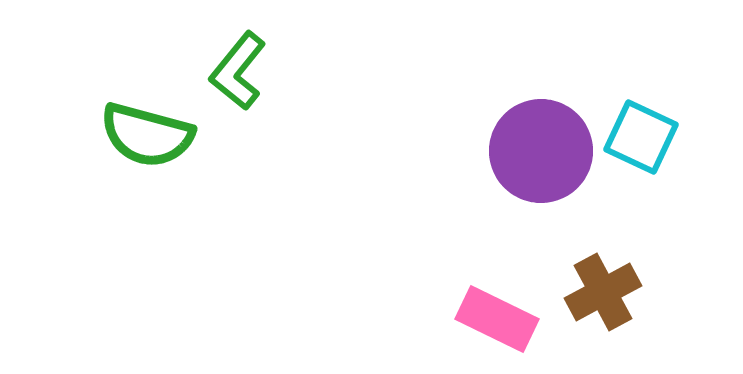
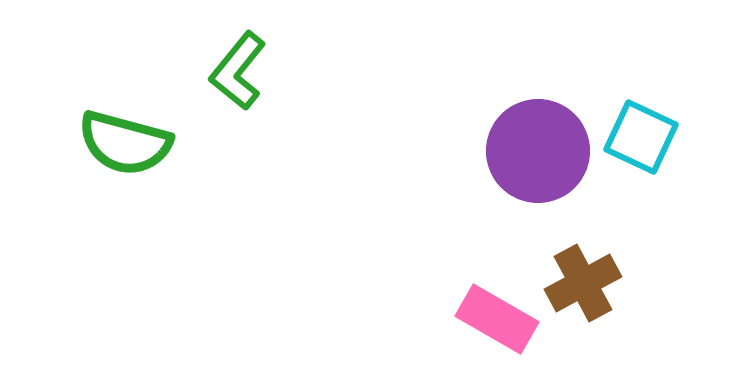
green semicircle: moved 22 px left, 8 px down
purple circle: moved 3 px left
brown cross: moved 20 px left, 9 px up
pink rectangle: rotated 4 degrees clockwise
